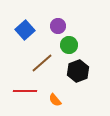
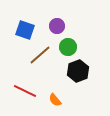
purple circle: moved 1 px left
blue square: rotated 30 degrees counterclockwise
green circle: moved 1 px left, 2 px down
brown line: moved 2 px left, 8 px up
red line: rotated 25 degrees clockwise
